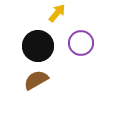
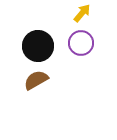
yellow arrow: moved 25 px right
